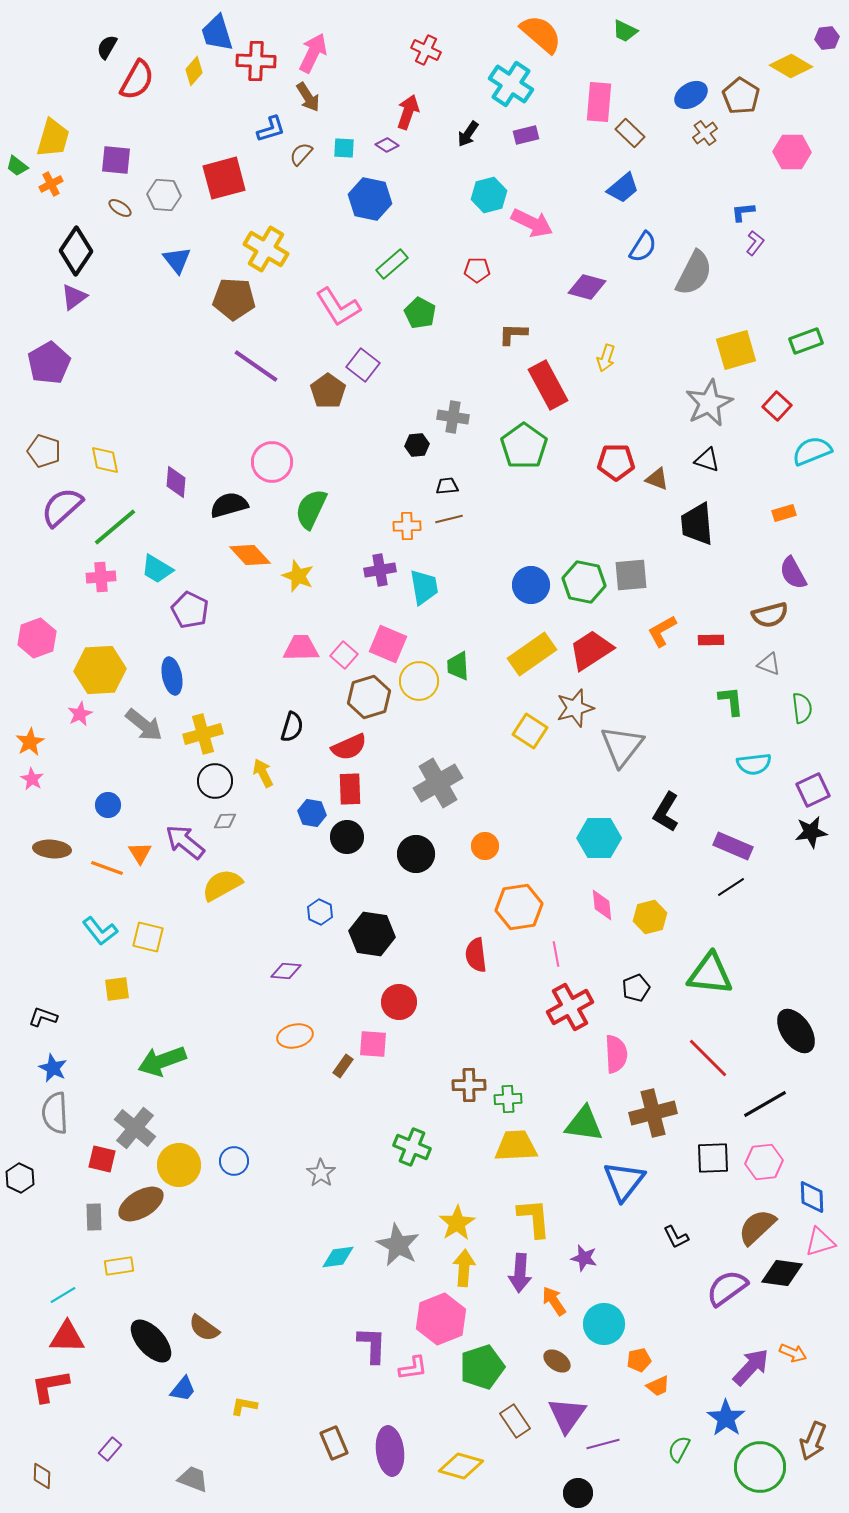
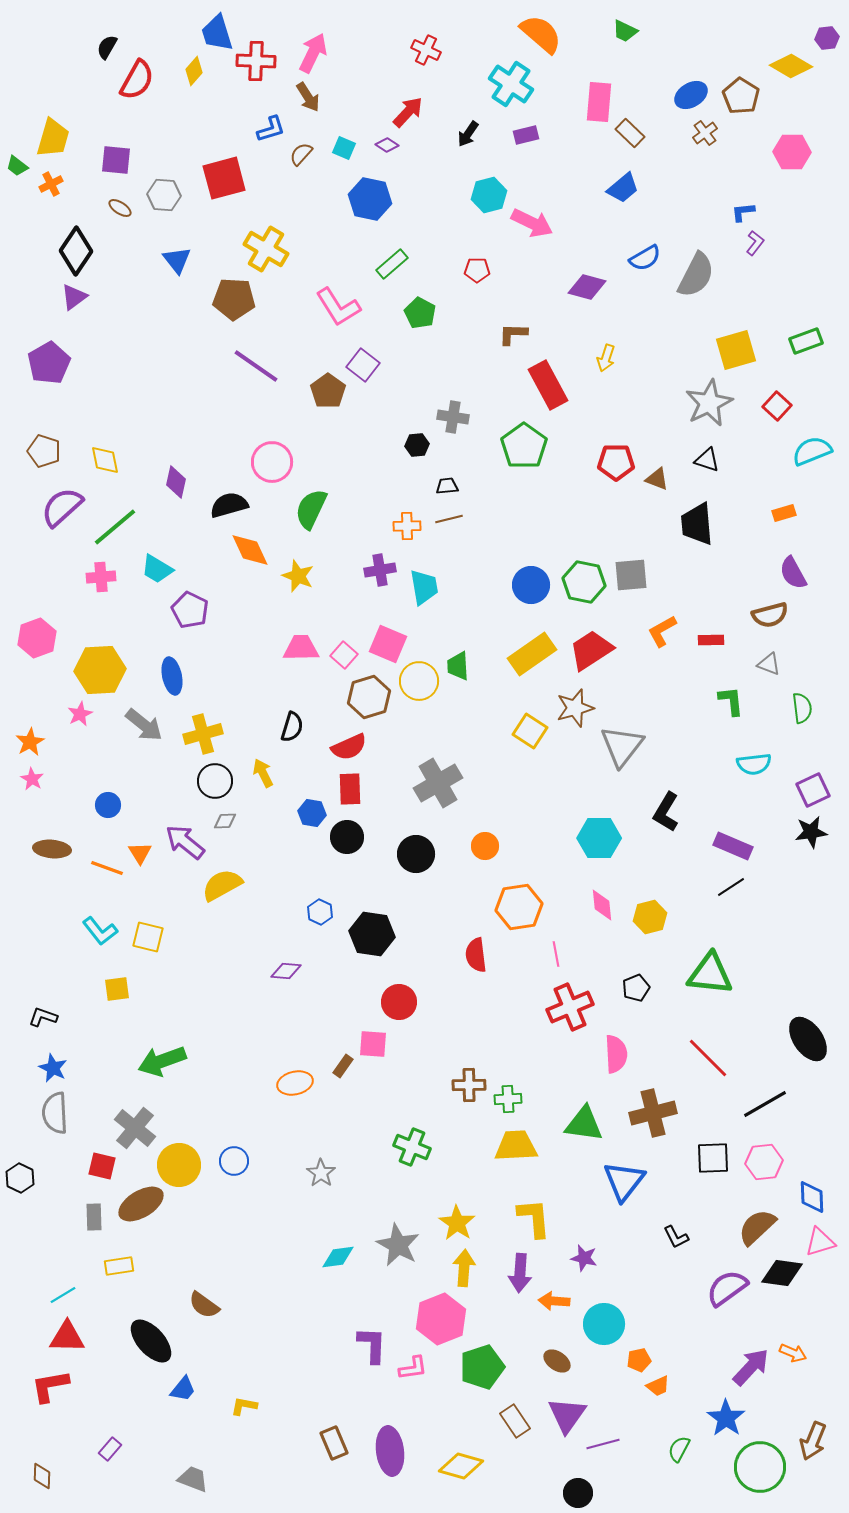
red arrow at (408, 112): rotated 24 degrees clockwise
cyan square at (344, 148): rotated 20 degrees clockwise
blue semicircle at (643, 247): moved 2 px right, 11 px down; rotated 28 degrees clockwise
gray semicircle at (694, 273): moved 2 px right, 2 px down
purple diamond at (176, 482): rotated 8 degrees clockwise
orange diamond at (250, 555): moved 5 px up; rotated 18 degrees clockwise
red cross at (570, 1007): rotated 6 degrees clockwise
black ellipse at (796, 1031): moved 12 px right, 8 px down
orange ellipse at (295, 1036): moved 47 px down
red square at (102, 1159): moved 7 px down
yellow star at (457, 1223): rotated 6 degrees counterclockwise
orange arrow at (554, 1301): rotated 52 degrees counterclockwise
brown semicircle at (204, 1328): moved 23 px up
